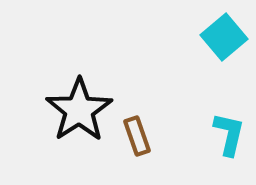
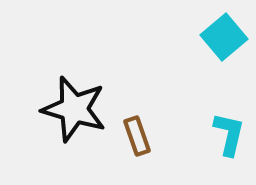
black star: moved 5 px left, 1 px up; rotated 22 degrees counterclockwise
